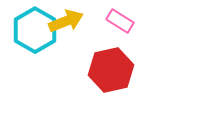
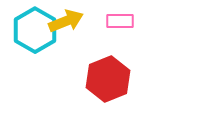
pink rectangle: rotated 32 degrees counterclockwise
red hexagon: moved 3 px left, 9 px down; rotated 9 degrees counterclockwise
